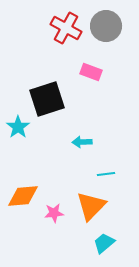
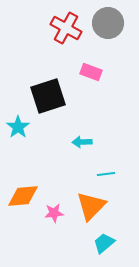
gray circle: moved 2 px right, 3 px up
black square: moved 1 px right, 3 px up
